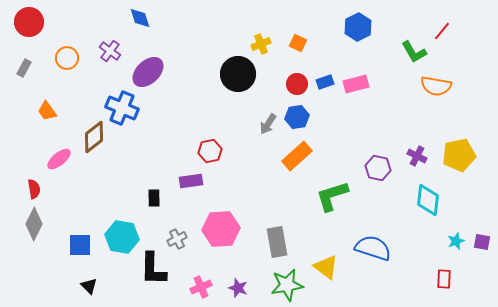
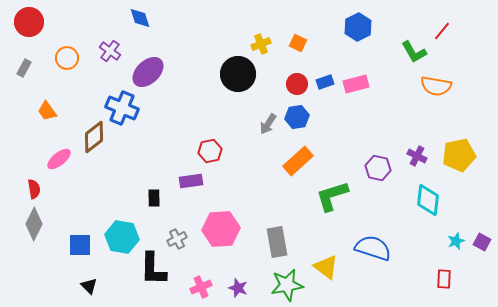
orange rectangle at (297, 156): moved 1 px right, 5 px down
purple square at (482, 242): rotated 18 degrees clockwise
